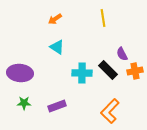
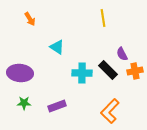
orange arrow: moved 25 px left; rotated 88 degrees counterclockwise
